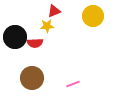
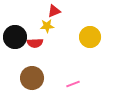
yellow circle: moved 3 px left, 21 px down
